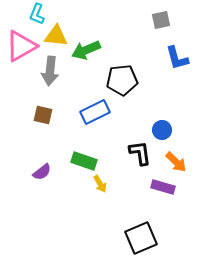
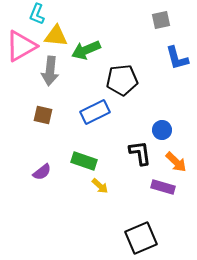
yellow arrow: moved 2 px down; rotated 18 degrees counterclockwise
